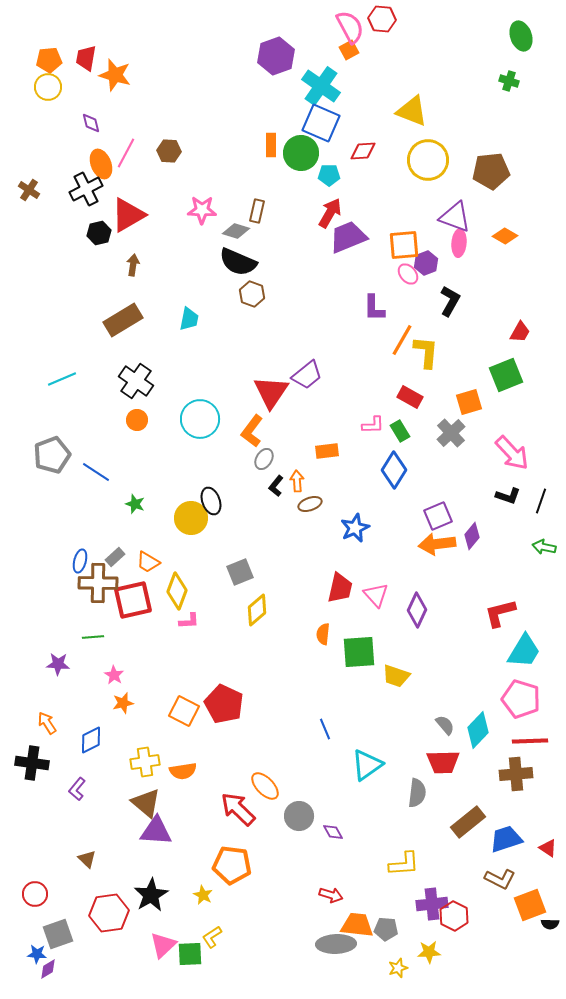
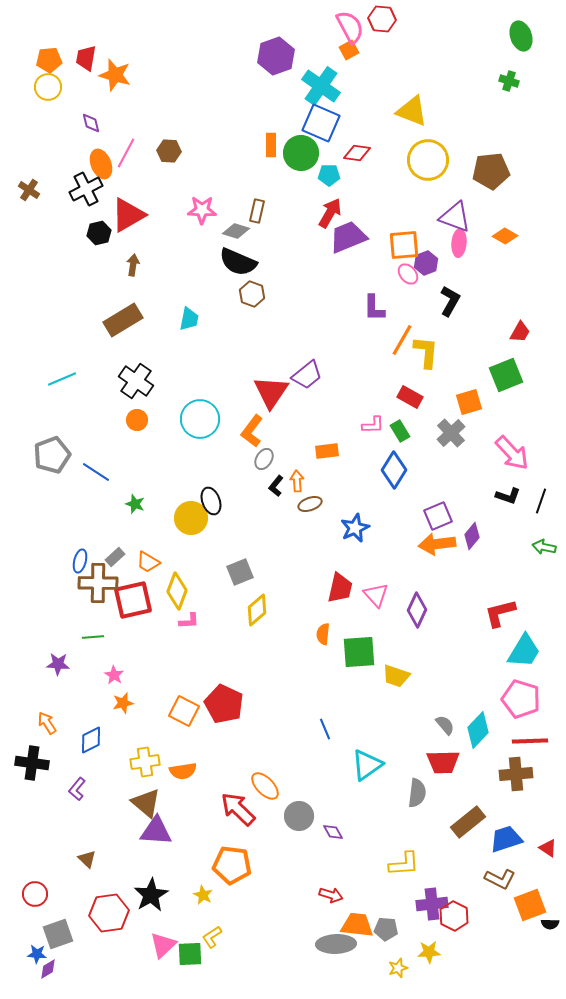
red diamond at (363, 151): moved 6 px left, 2 px down; rotated 12 degrees clockwise
